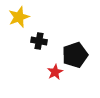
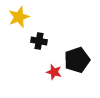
black pentagon: moved 2 px right, 5 px down
red star: moved 1 px left; rotated 28 degrees counterclockwise
